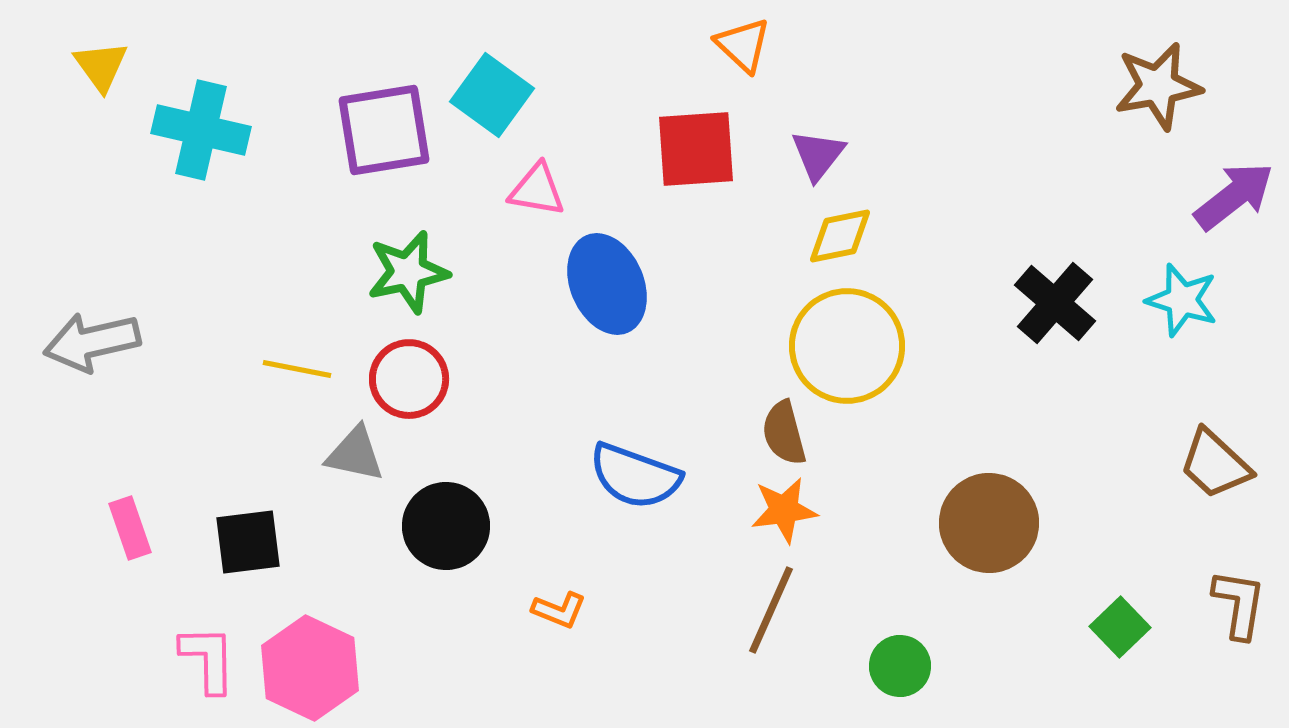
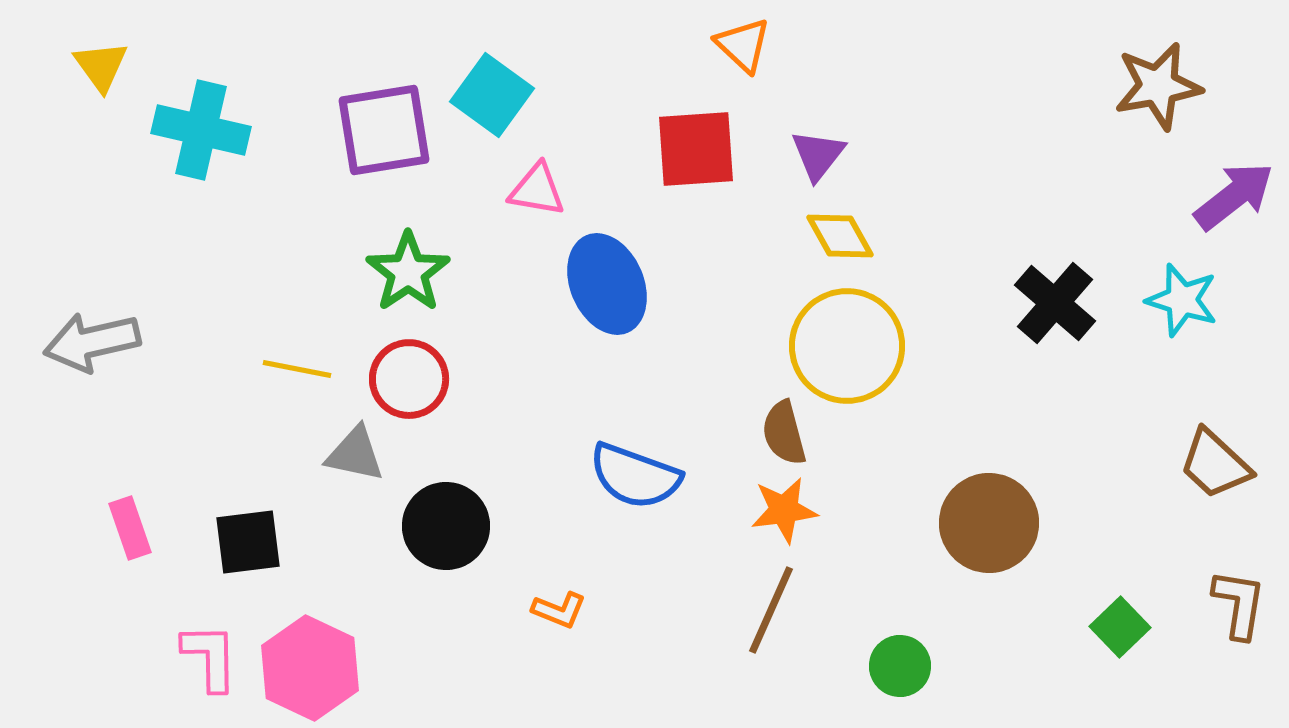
yellow diamond: rotated 72 degrees clockwise
green star: rotated 22 degrees counterclockwise
pink L-shape: moved 2 px right, 2 px up
